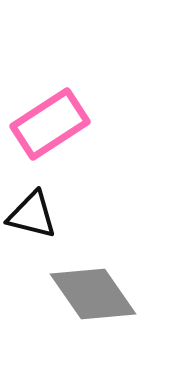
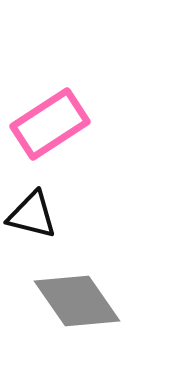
gray diamond: moved 16 px left, 7 px down
